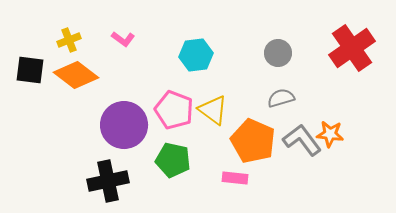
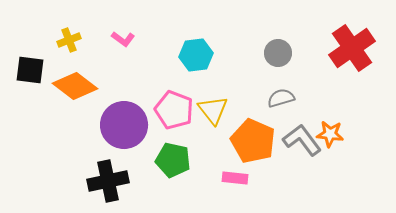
orange diamond: moved 1 px left, 11 px down
yellow triangle: rotated 16 degrees clockwise
